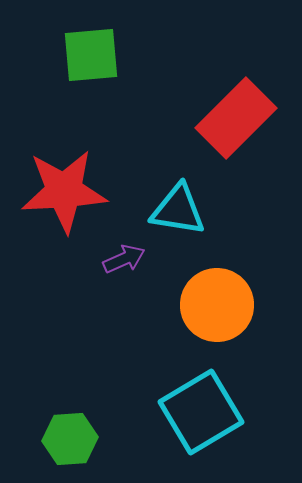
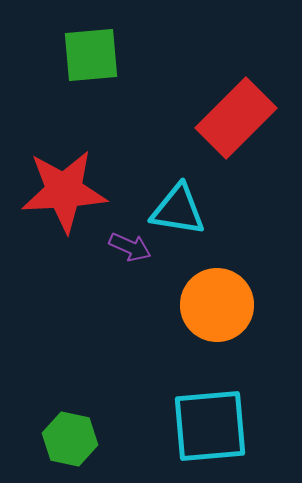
purple arrow: moved 6 px right, 12 px up; rotated 48 degrees clockwise
cyan square: moved 9 px right, 14 px down; rotated 26 degrees clockwise
green hexagon: rotated 16 degrees clockwise
